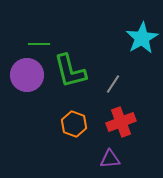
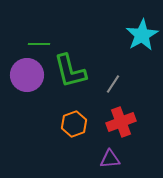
cyan star: moved 3 px up
orange hexagon: rotated 20 degrees clockwise
